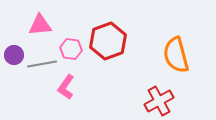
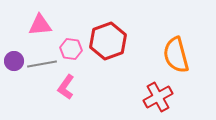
purple circle: moved 6 px down
red cross: moved 1 px left, 4 px up
